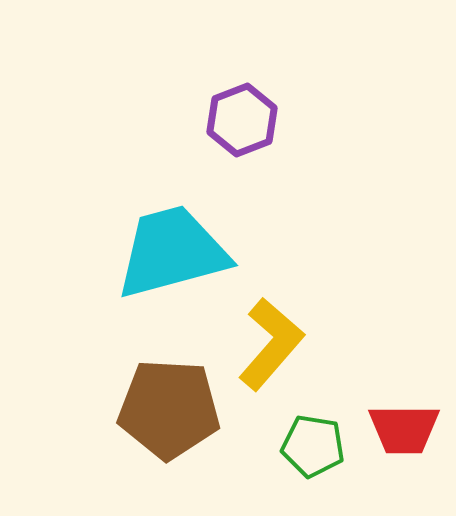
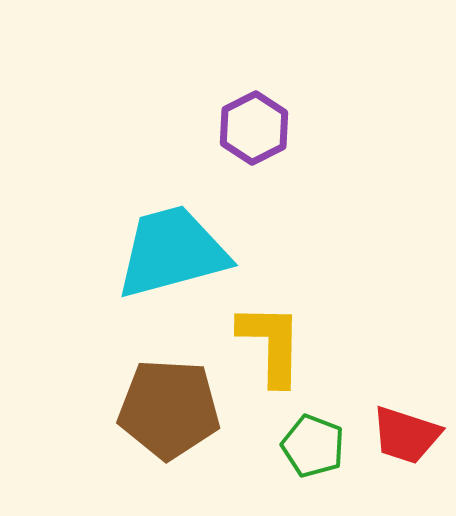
purple hexagon: moved 12 px right, 8 px down; rotated 6 degrees counterclockwise
yellow L-shape: rotated 40 degrees counterclockwise
red trapezoid: moved 2 px right, 6 px down; rotated 18 degrees clockwise
green pentagon: rotated 12 degrees clockwise
